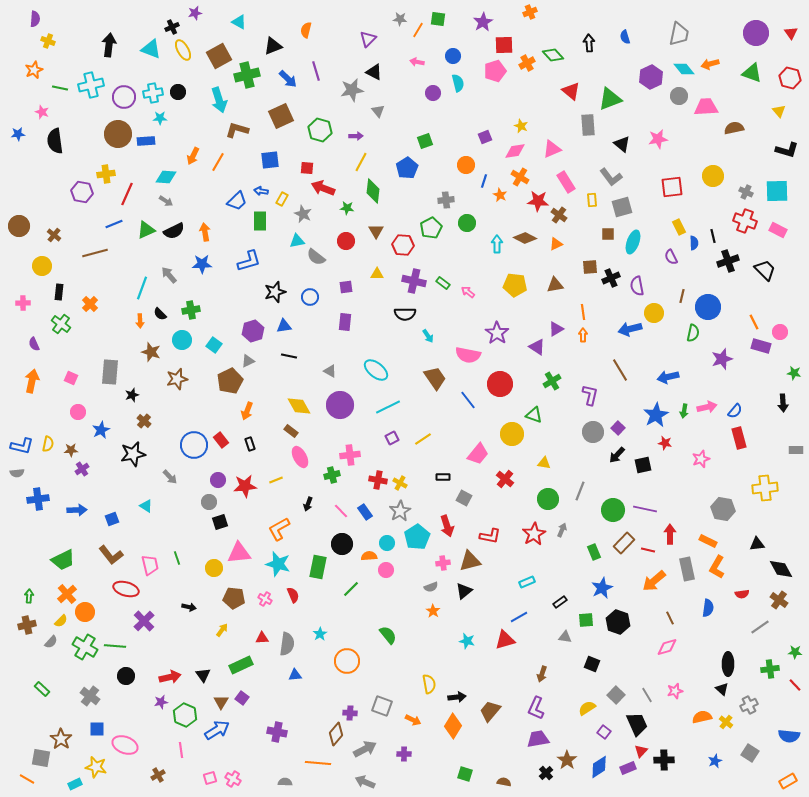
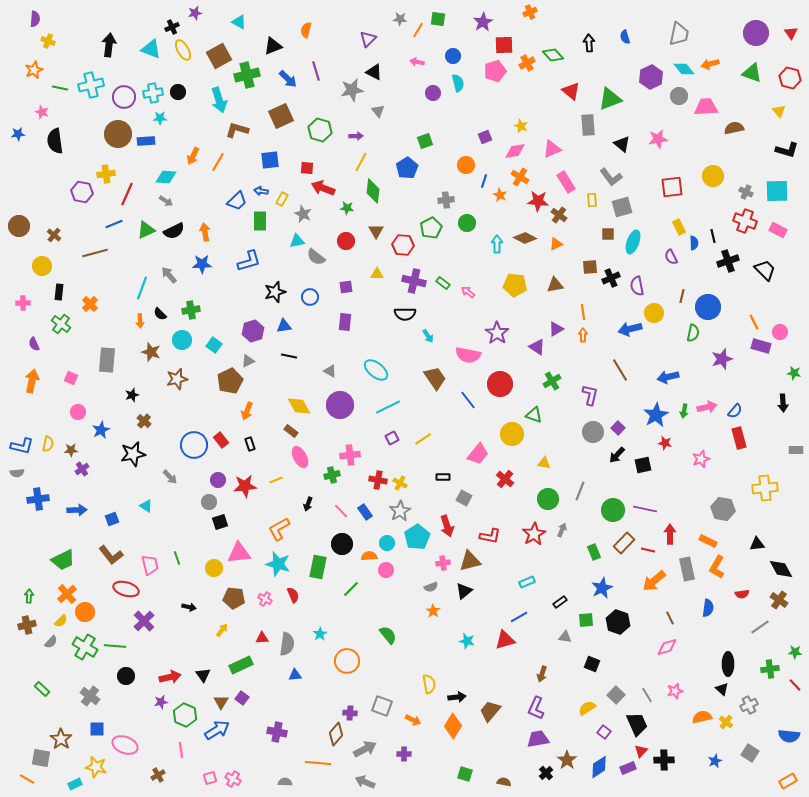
gray rectangle at (110, 372): moved 3 px left, 12 px up
